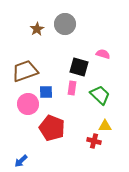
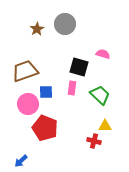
red pentagon: moved 7 px left
